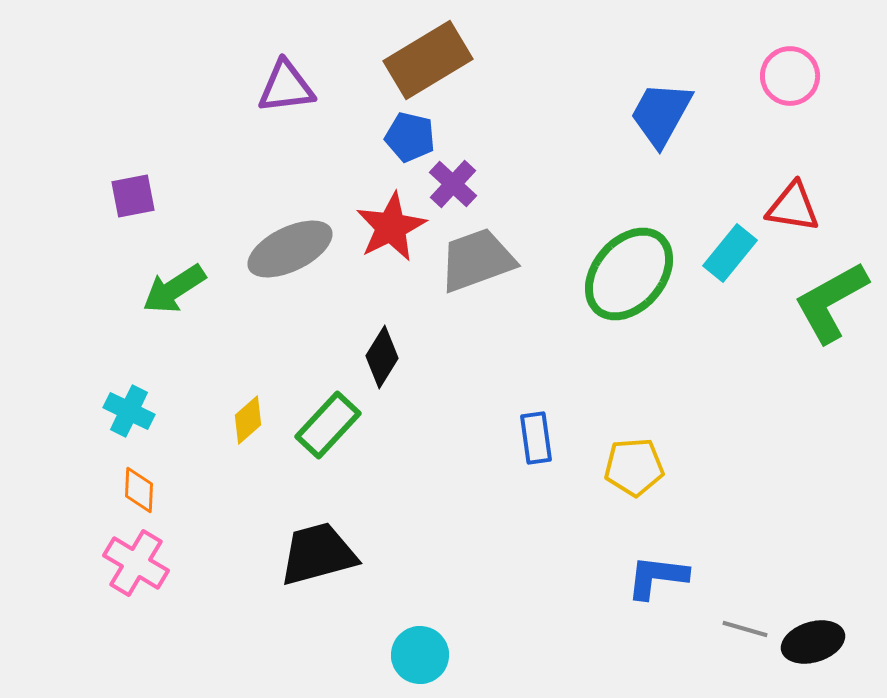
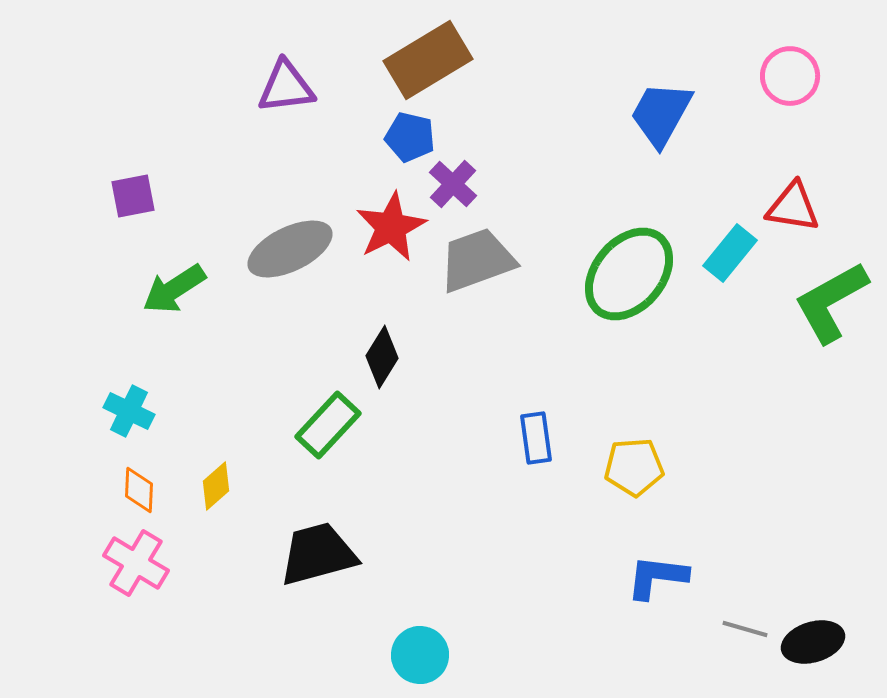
yellow diamond: moved 32 px left, 66 px down
